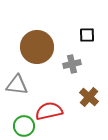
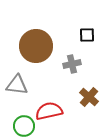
brown circle: moved 1 px left, 1 px up
